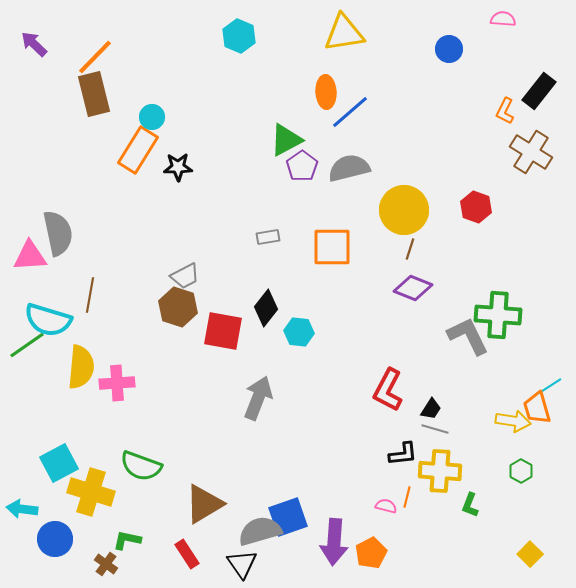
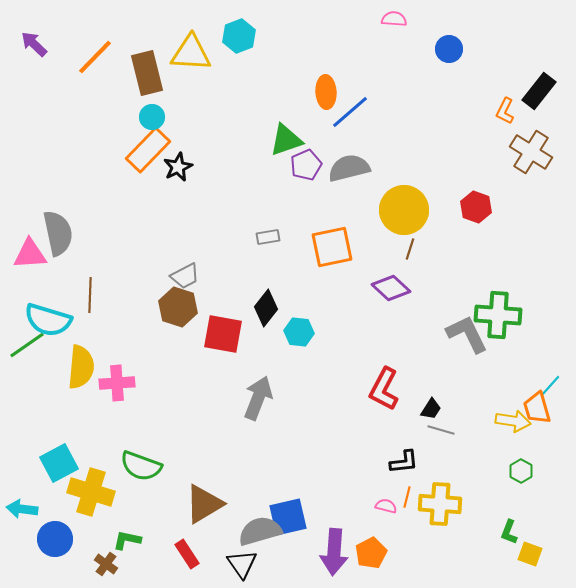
pink semicircle at (503, 19): moved 109 px left
yellow triangle at (344, 33): moved 153 px left, 20 px down; rotated 12 degrees clockwise
cyan hexagon at (239, 36): rotated 16 degrees clockwise
brown rectangle at (94, 94): moved 53 px right, 21 px up
green triangle at (286, 140): rotated 9 degrees clockwise
orange rectangle at (138, 150): moved 10 px right; rotated 12 degrees clockwise
purple pentagon at (302, 166): moved 4 px right, 1 px up; rotated 12 degrees clockwise
black star at (178, 167): rotated 24 degrees counterclockwise
orange square at (332, 247): rotated 12 degrees counterclockwise
pink triangle at (30, 256): moved 2 px up
purple diamond at (413, 288): moved 22 px left; rotated 21 degrees clockwise
brown line at (90, 295): rotated 8 degrees counterclockwise
red square at (223, 331): moved 3 px down
gray L-shape at (468, 336): moved 1 px left, 2 px up
cyan line at (550, 386): rotated 15 degrees counterclockwise
red L-shape at (388, 390): moved 4 px left, 1 px up
gray line at (435, 429): moved 6 px right, 1 px down
black L-shape at (403, 454): moved 1 px right, 8 px down
yellow cross at (440, 471): moved 33 px down
green L-shape at (470, 505): moved 39 px right, 27 px down
blue square at (288, 517): rotated 6 degrees clockwise
purple arrow at (334, 542): moved 10 px down
yellow square at (530, 554): rotated 25 degrees counterclockwise
